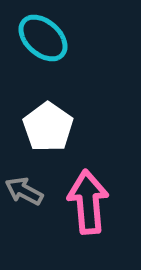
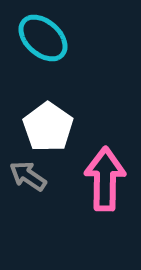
gray arrow: moved 4 px right, 15 px up; rotated 6 degrees clockwise
pink arrow: moved 17 px right, 23 px up; rotated 6 degrees clockwise
